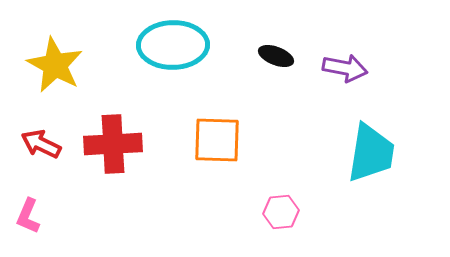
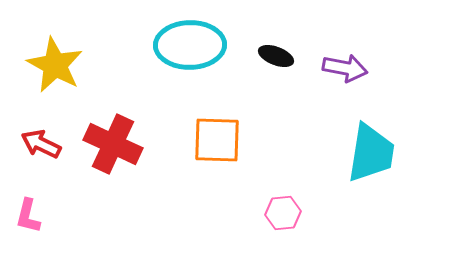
cyan ellipse: moved 17 px right
red cross: rotated 28 degrees clockwise
pink hexagon: moved 2 px right, 1 px down
pink L-shape: rotated 9 degrees counterclockwise
